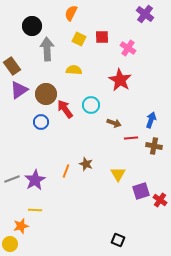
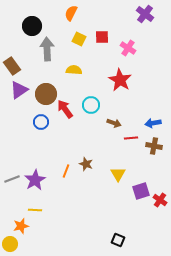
blue arrow: moved 2 px right, 3 px down; rotated 119 degrees counterclockwise
